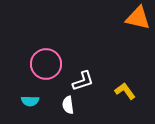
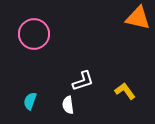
pink circle: moved 12 px left, 30 px up
cyan semicircle: rotated 108 degrees clockwise
